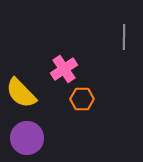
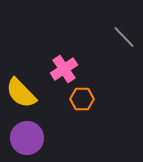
gray line: rotated 45 degrees counterclockwise
